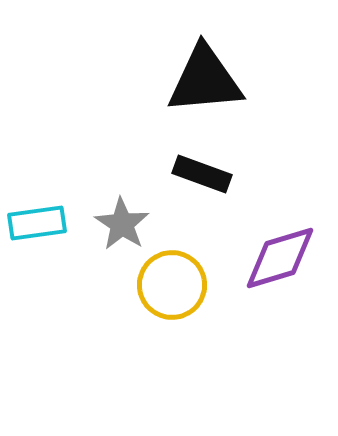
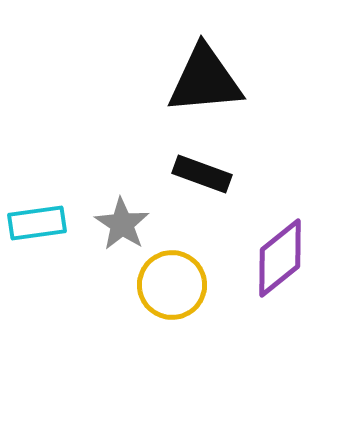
purple diamond: rotated 22 degrees counterclockwise
